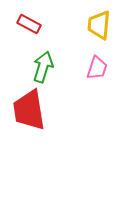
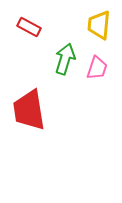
red rectangle: moved 3 px down
green arrow: moved 22 px right, 8 px up
